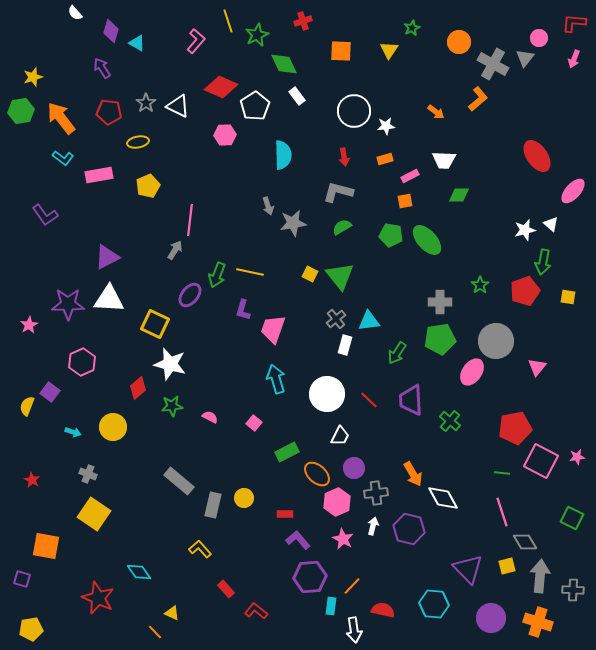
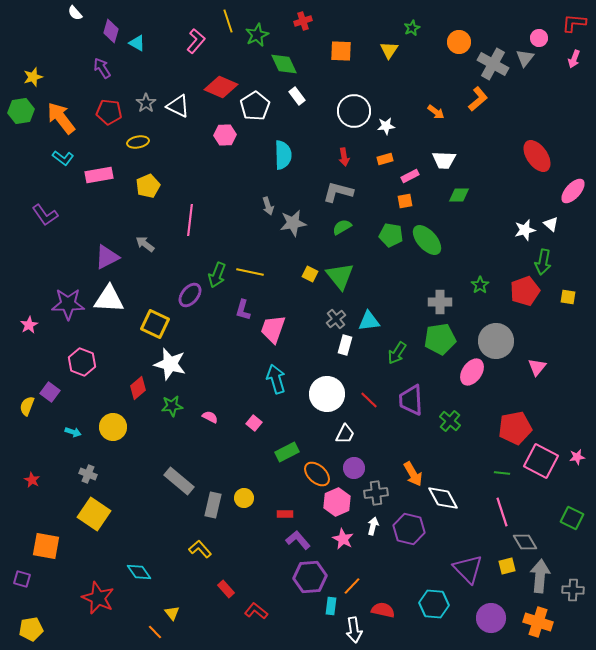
gray arrow at (175, 250): moved 30 px left, 6 px up; rotated 84 degrees counterclockwise
pink hexagon at (82, 362): rotated 16 degrees counterclockwise
white trapezoid at (340, 436): moved 5 px right, 2 px up
yellow triangle at (172, 613): rotated 28 degrees clockwise
